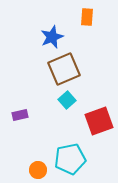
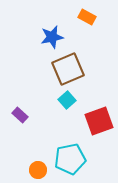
orange rectangle: rotated 66 degrees counterclockwise
blue star: rotated 10 degrees clockwise
brown square: moved 4 px right
purple rectangle: rotated 56 degrees clockwise
